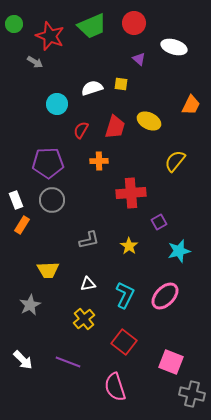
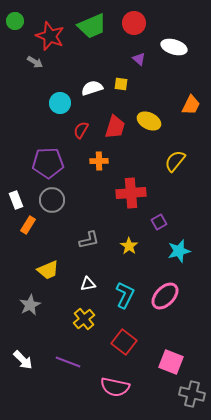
green circle: moved 1 px right, 3 px up
cyan circle: moved 3 px right, 1 px up
orange rectangle: moved 6 px right
yellow trapezoid: rotated 20 degrees counterclockwise
pink semicircle: rotated 60 degrees counterclockwise
